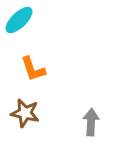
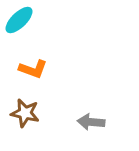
orange L-shape: rotated 52 degrees counterclockwise
gray arrow: rotated 88 degrees counterclockwise
